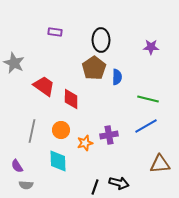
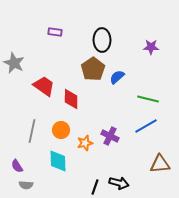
black ellipse: moved 1 px right
brown pentagon: moved 1 px left, 1 px down
blue semicircle: rotated 133 degrees counterclockwise
purple cross: moved 1 px right, 1 px down; rotated 36 degrees clockwise
